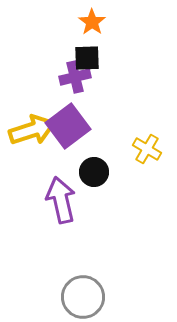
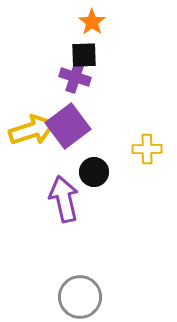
black square: moved 3 px left, 3 px up
purple cross: rotated 32 degrees clockwise
yellow cross: rotated 32 degrees counterclockwise
purple arrow: moved 3 px right, 1 px up
gray circle: moved 3 px left
